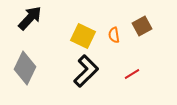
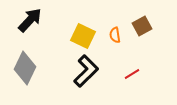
black arrow: moved 2 px down
orange semicircle: moved 1 px right
